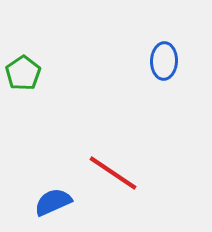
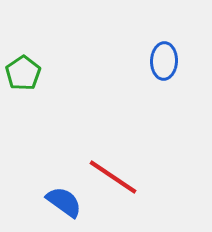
red line: moved 4 px down
blue semicircle: moved 11 px right; rotated 60 degrees clockwise
